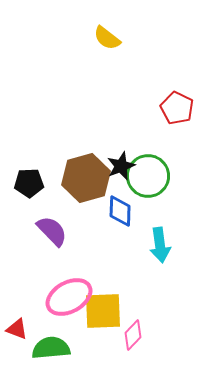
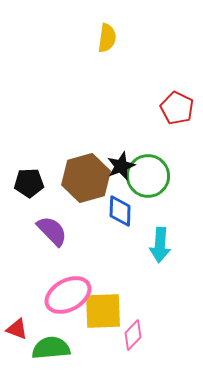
yellow semicircle: rotated 120 degrees counterclockwise
cyan arrow: rotated 12 degrees clockwise
pink ellipse: moved 1 px left, 2 px up
